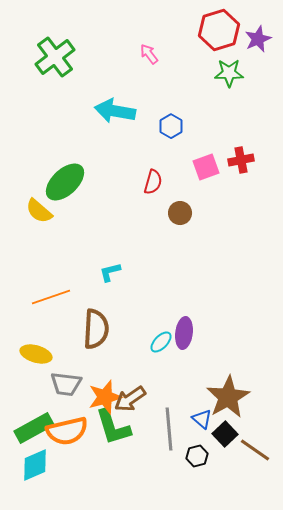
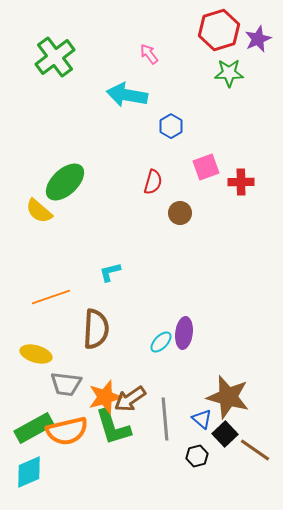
cyan arrow: moved 12 px right, 16 px up
red cross: moved 22 px down; rotated 10 degrees clockwise
brown star: rotated 27 degrees counterclockwise
gray line: moved 4 px left, 10 px up
cyan diamond: moved 6 px left, 7 px down
